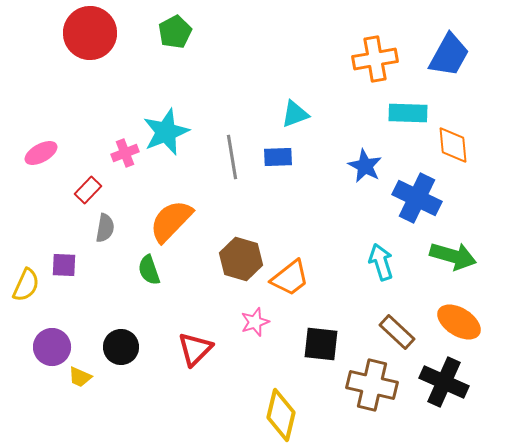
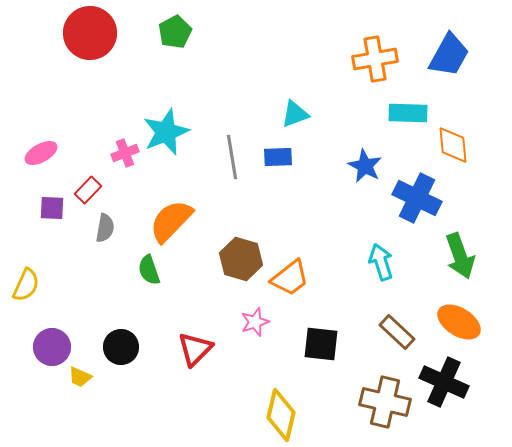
green arrow: moved 7 px right; rotated 54 degrees clockwise
purple square: moved 12 px left, 57 px up
brown cross: moved 13 px right, 17 px down
